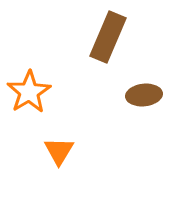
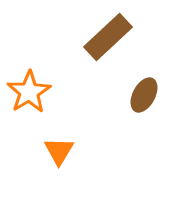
brown rectangle: rotated 24 degrees clockwise
brown ellipse: rotated 56 degrees counterclockwise
